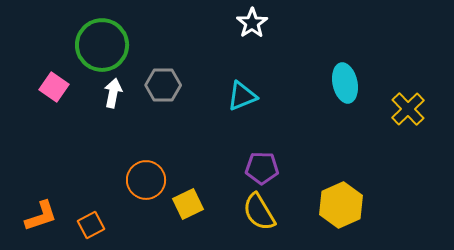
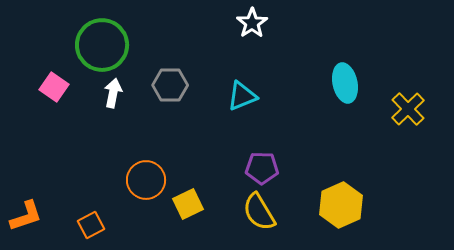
gray hexagon: moved 7 px right
orange L-shape: moved 15 px left
